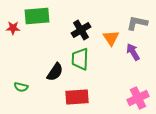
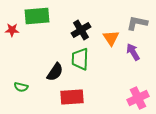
red star: moved 1 px left, 2 px down
red rectangle: moved 5 px left
